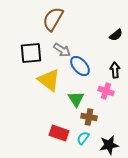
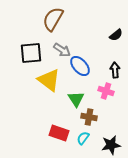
black star: moved 2 px right
